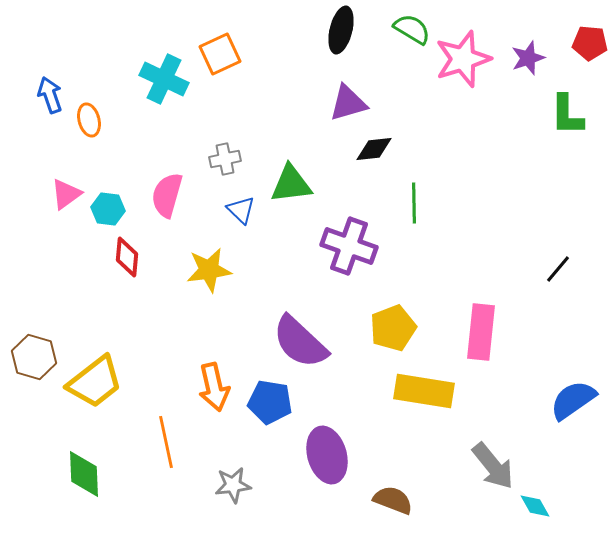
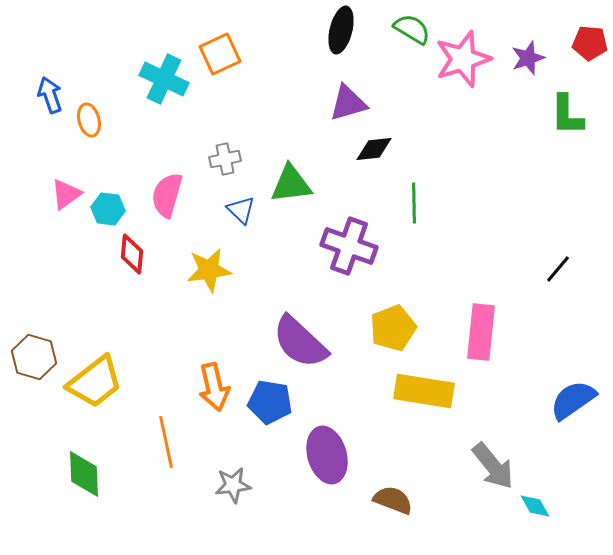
red diamond: moved 5 px right, 3 px up
